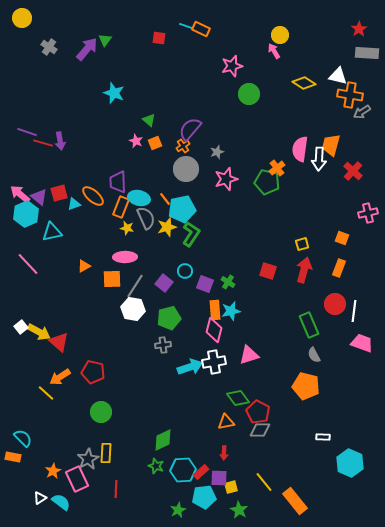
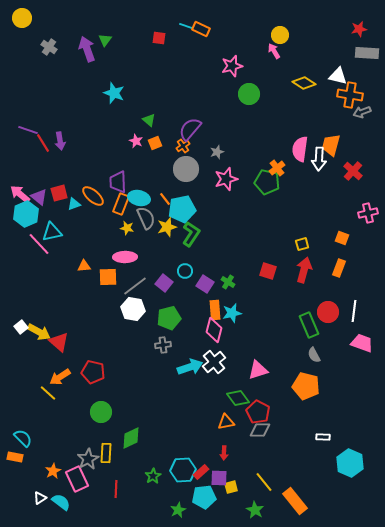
red star at (359, 29): rotated 21 degrees clockwise
purple arrow at (87, 49): rotated 60 degrees counterclockwise
gray arrow at (362, 112): rotated 12 degrees clockwise
purple line at (27, 132): moved 1 px right, 2 px up
red line at (43, 143): rotated 42 degrees clockwise
orange rectangle at (121, 207): moved 3 px up
pink line at (28, 264): moved 11 px right, 20 px up
orange triangle at (84, 266): rotated 24 degrees clockwise
orange square at (112, 279): moved 4 px left, 2 px up
purple square at (205, 284): rotated 12 degrees clockwise
gray line at (135, 286): rotated 20 degrees clockwise
red circle at (335, 304): moved 7 px left, 8 px down
cyan star at (231, 311): moved 1 px right, 2 px down
pink triangle at (249, 355): moved 9 px right, 15 px down
white cross at (214, 362): rotated 30 degrees counterclockwise
yellow line at (46, 393): moved 2 px right
green diamond at (163, 440): moved 32 px left, 2 px up
orange rectangle at (13, 457): moved 2 px right
green star at (156, 466): moved 3 px left, 10 px down; rotated 21 degrees clockwise
green star at (239, 510): moved 16 px right
